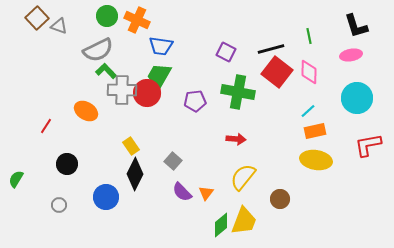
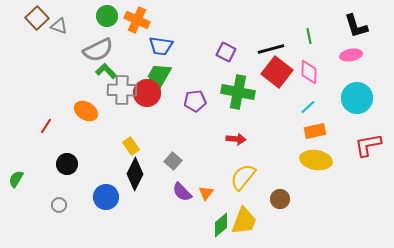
cyan line: moved 4 px up
